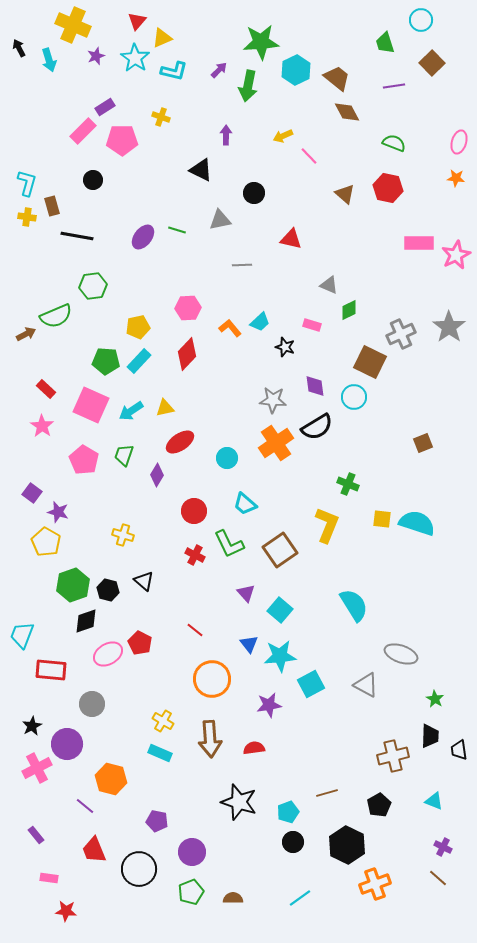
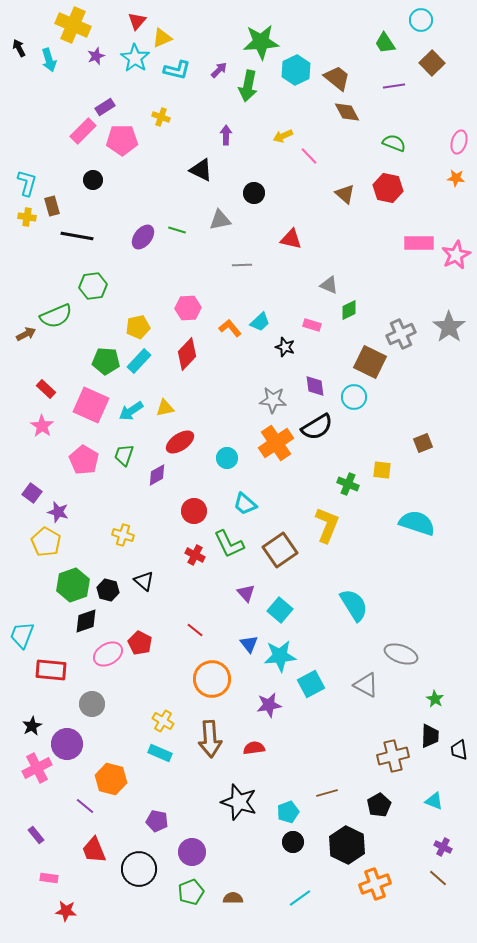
green trapezoid at (385, 43): rotated 15 degrees counterclockwise
cyan L-shape at (174, 71): moved 3 px right, 1 px up
purple diamond at (157, 475): rotated 30 degrees clockwise
yellow square at (382, 519): moved 49 px up
